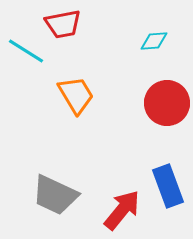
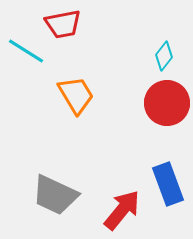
cyan diamond: moved 10 px right, 15 px down; rotated 48 degrees counterclockwise
blue rectangle: moved 2 px up
